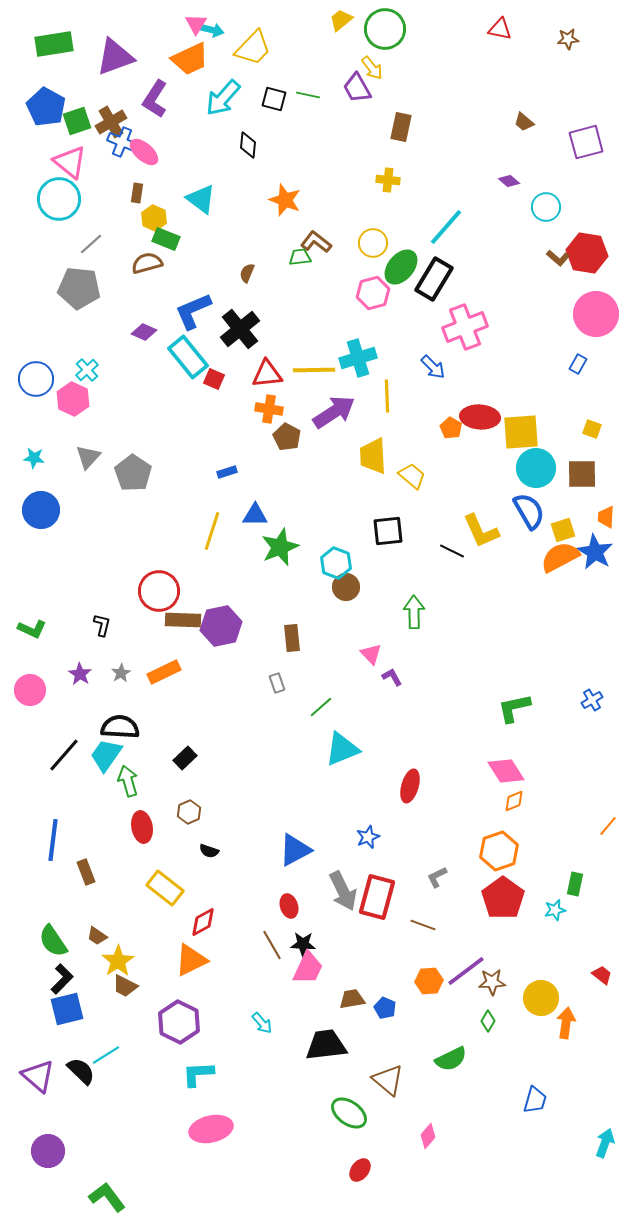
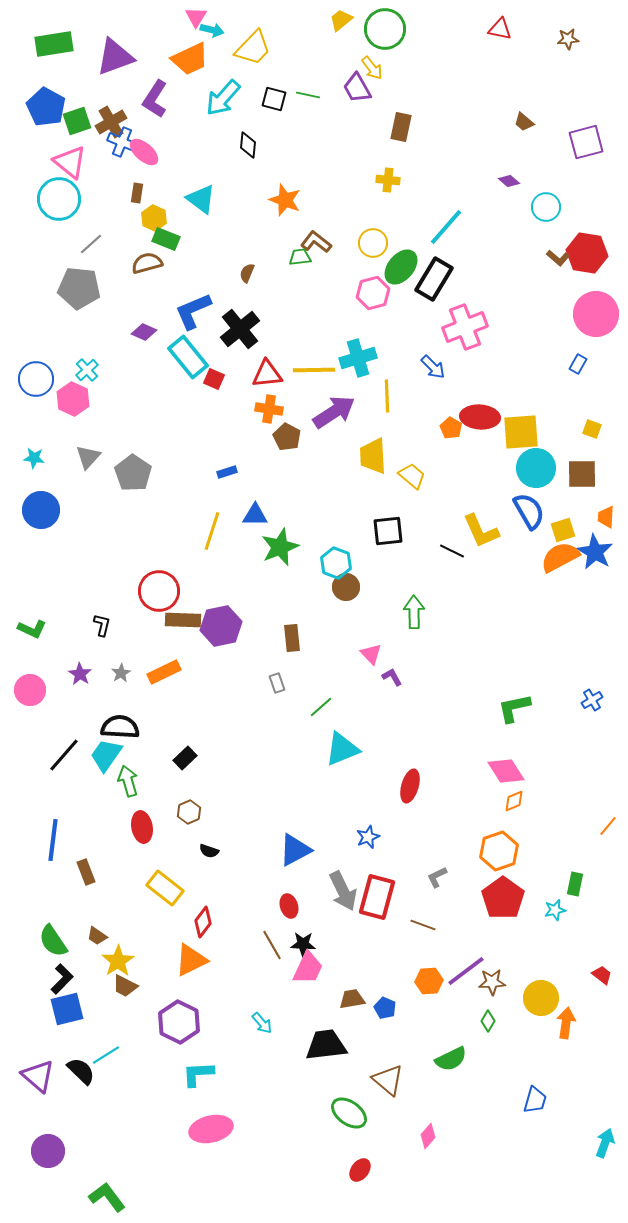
pink triangle at (196, 24): moved 7 px up
red diamond at (203, 922): rotated 24 degrees counterclockwise
